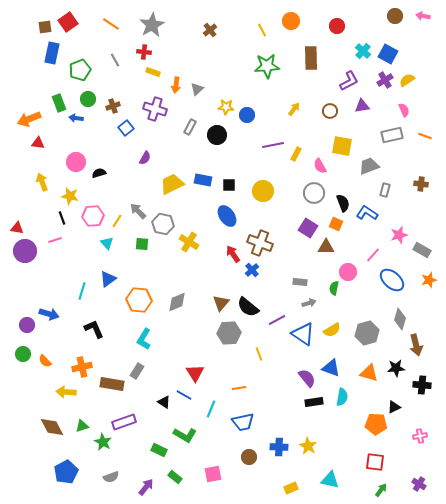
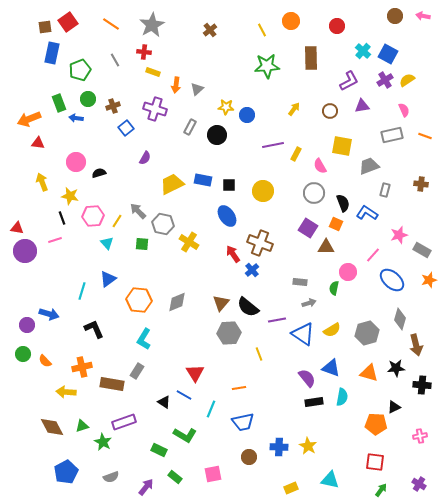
purple line at (277, 320): rotated 18 degrees clockwise
